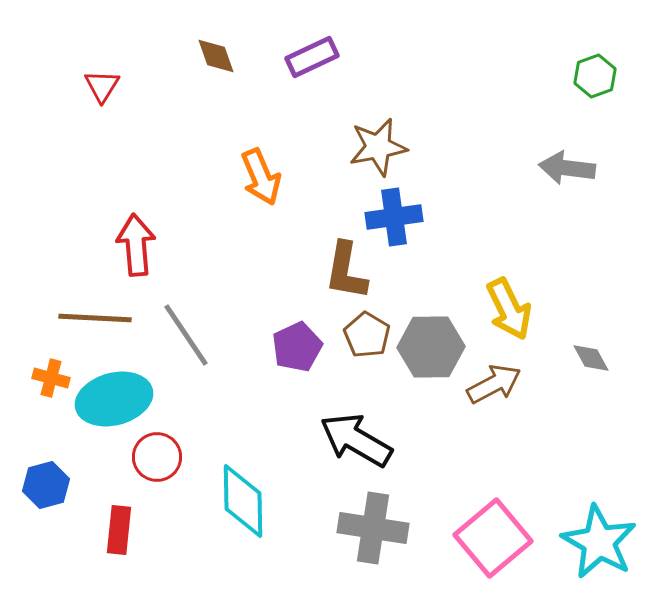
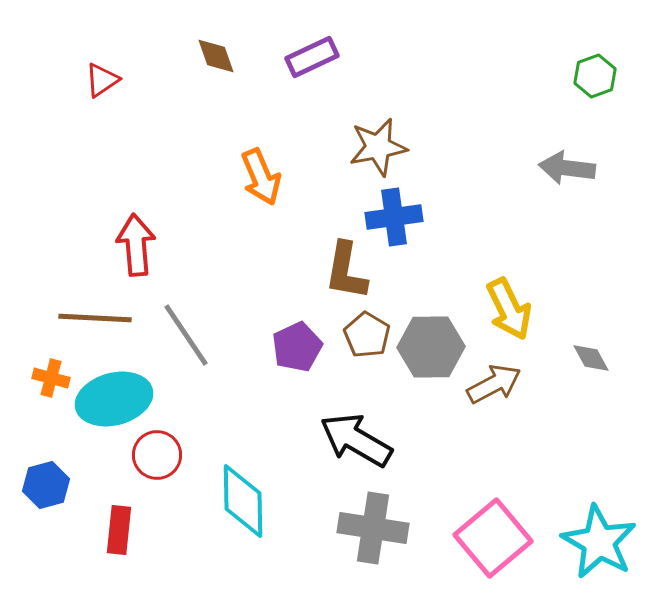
red triangle: moved 6 px up; rotated 24 degrees clockwise
red circle: moved 2 px up
